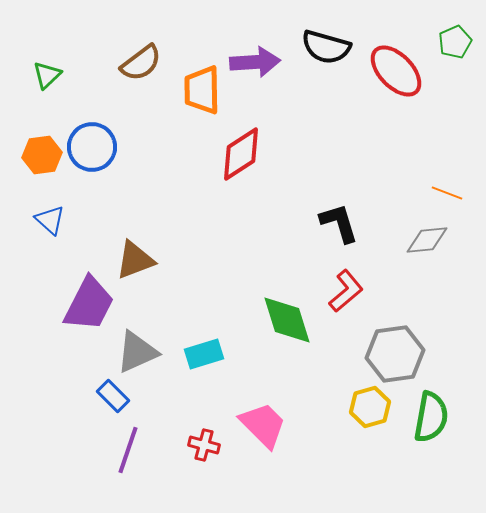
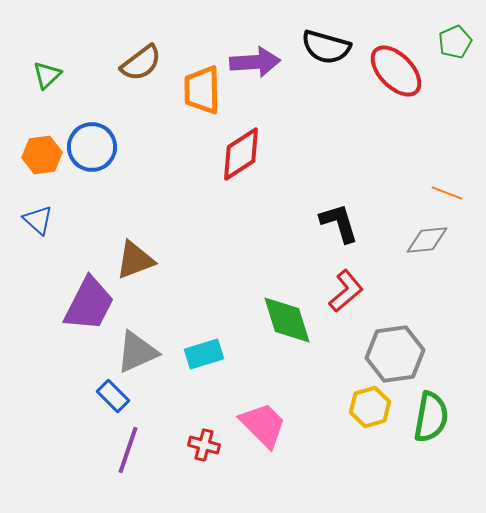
blue triangle: moved 12 px left
